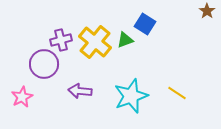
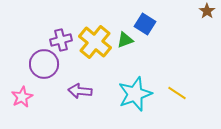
cyan star: moved 4 px right, 2 px up
